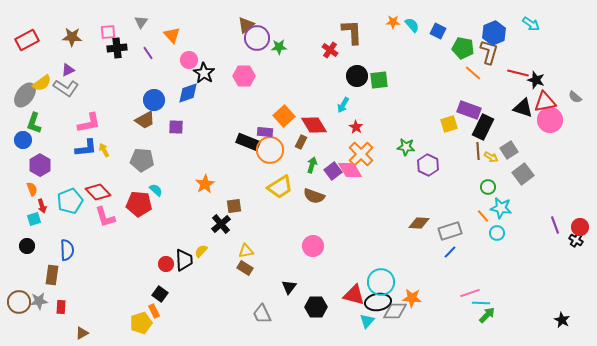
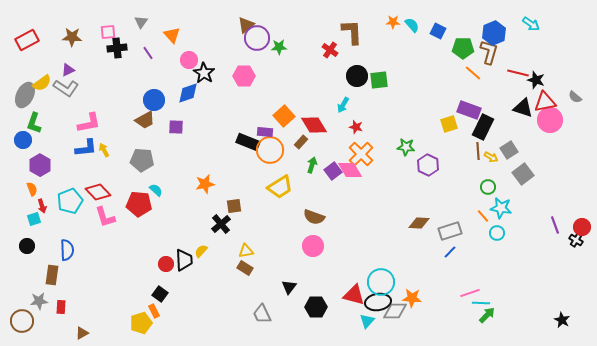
green pentagon at (463, 48): rotated 10 degrees counterclockwise
gray ellipse at (25, 95): rotated 10 degrees counterclockwise
red star at (356, 127): rotated 16 degrees counterclockwise
brown rectangle at (301, 142): rotated 16 degrees clockwise
orange star at (205, 184): rotated 18 degrees clockwise
brown semicircle at (314, 196): moved 21 px down
red circle at (580, 227): moved 2 px right
brown circle at (19, 302): moved 3 px right, 19 px down
